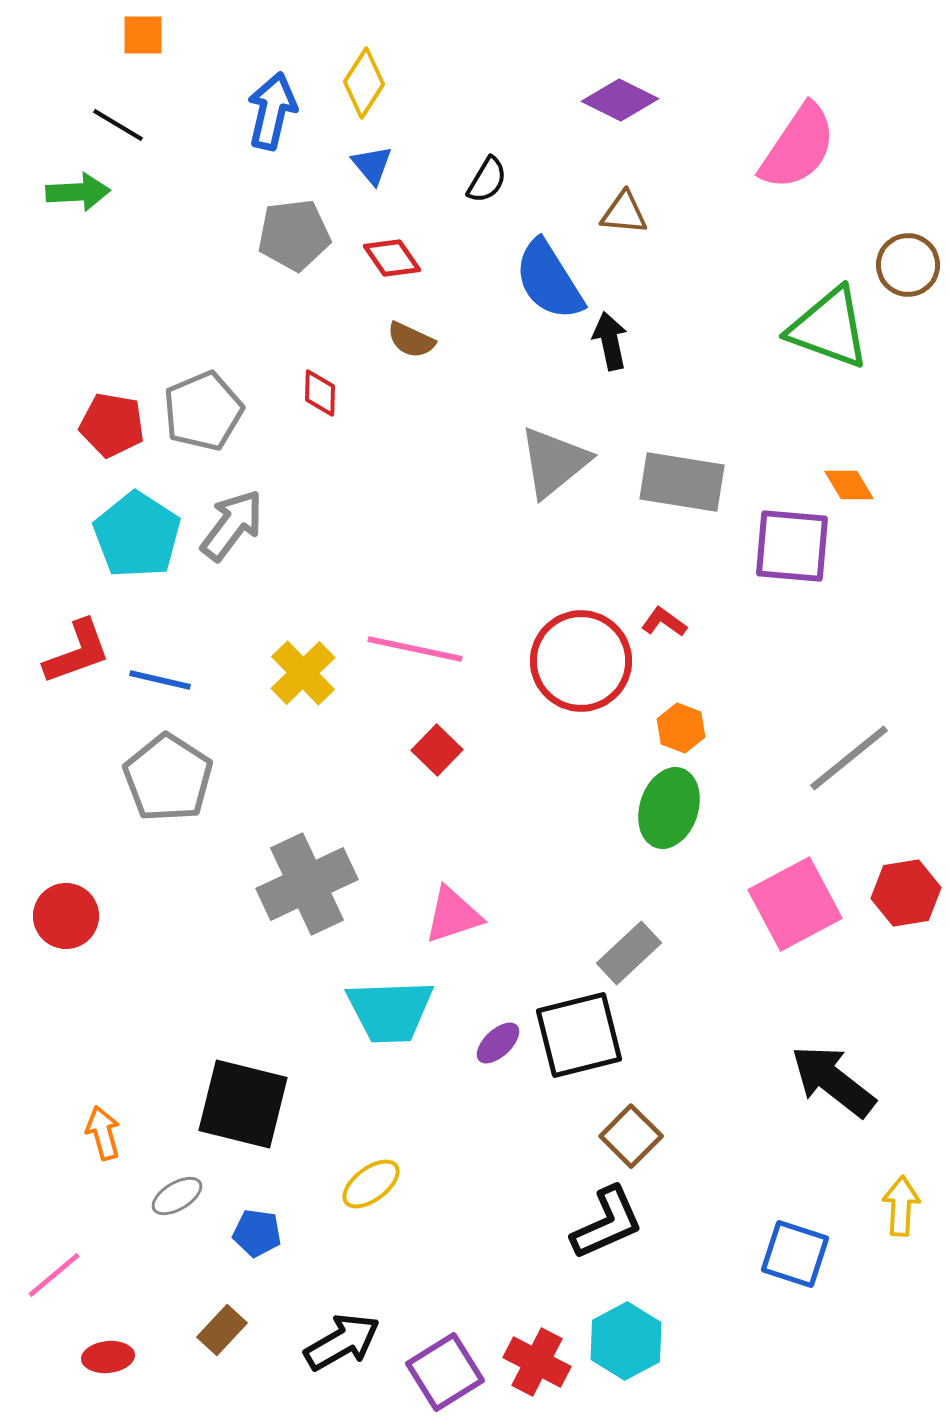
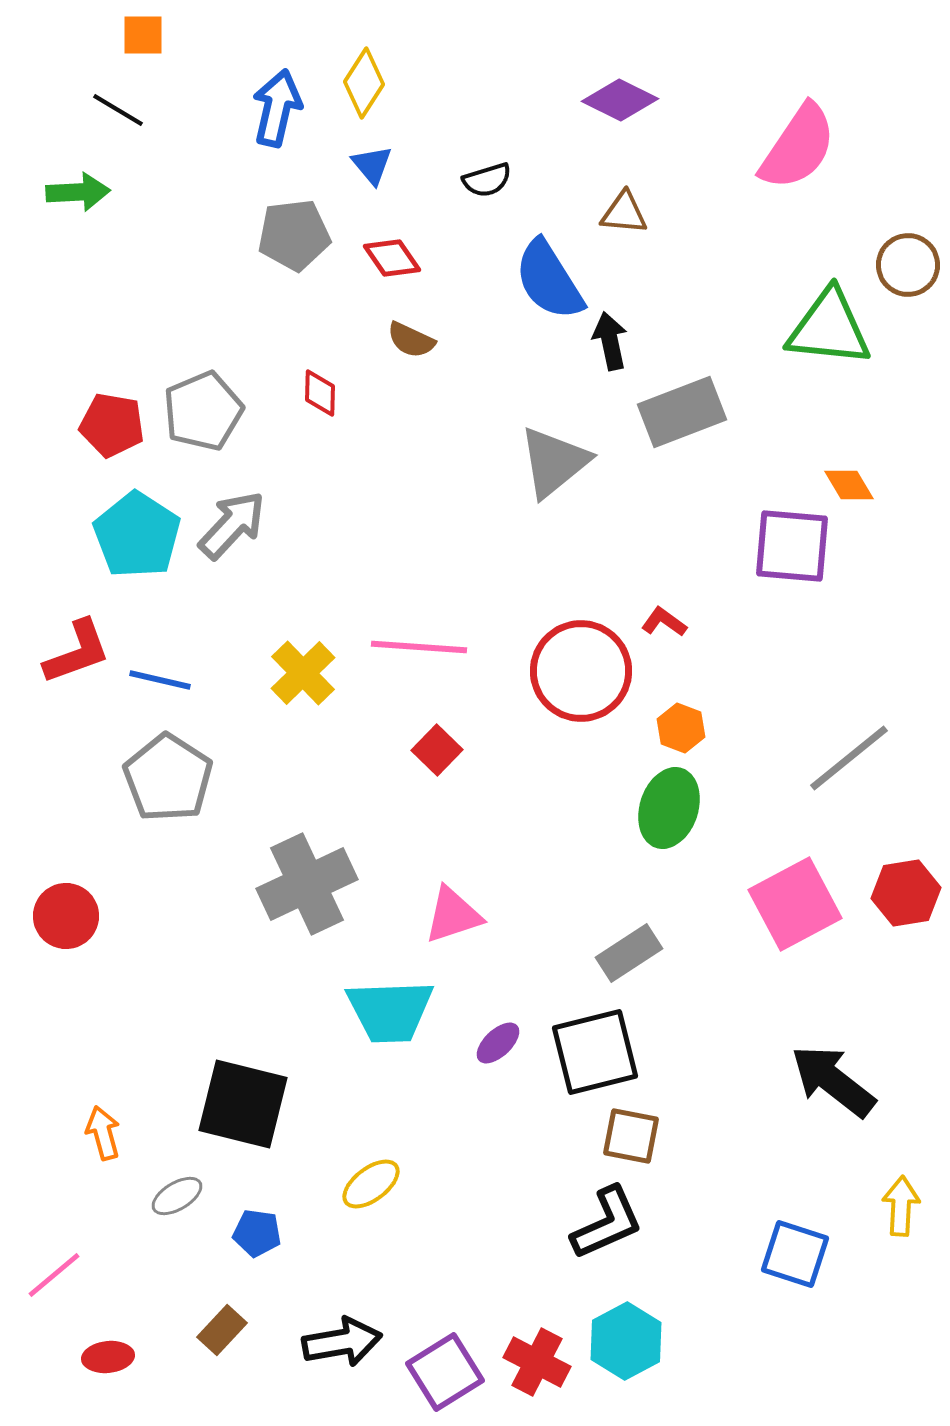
blue arrow at (272, 111): moved 5 px right, 3 px up
black line at (118, 125): moved 15 px up
black semicircle at (487, 180): rotated 42 degrees clockwise
green triangle at (829, 328): rotated 14 degrees counterclockwise
gray rectangle at (682, 482): moved 70 px up; rotated 30 degrees counterclockwise
gray arrow at (232, 525): rotated 6 degrees clockwise
pink line at (415, 649): moved 4 px right, 2 px up; rotated 8 degrees counterclockwise
red circle at (581, 661): moved 10 px down
gray rectangle at (629, 953): rotated 10 degrees clockwise
black square at (579, 1035): moved 16 px right, 17 px down
brown square at (631, 1136): rotated 34 degrees counterclockwise
black arrow at (342, 1342): rotated 20 degrees clockwise
